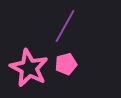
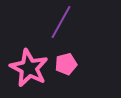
purple line: moved 4 px left, 4 px up
